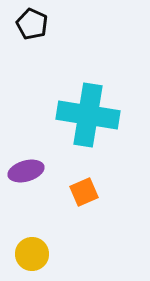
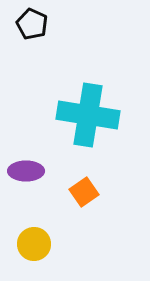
purple ellipse: rotated 16 degrees clockwise
orange square: rotated 12 degrees counterclockwise
yellow circle: moved 2 px right, 10 px up
